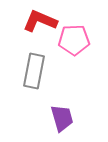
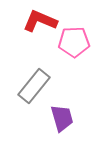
pink pentagon: moved 2 px down
gray rectangle: moved 15 px down; rotated 28 degrees clockwise
